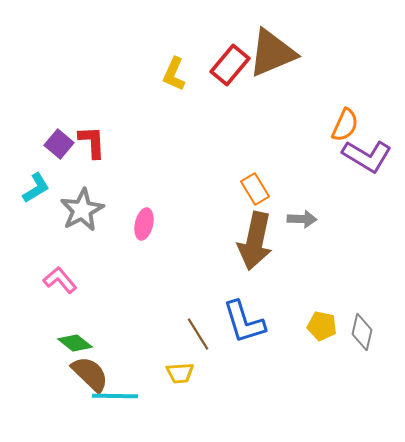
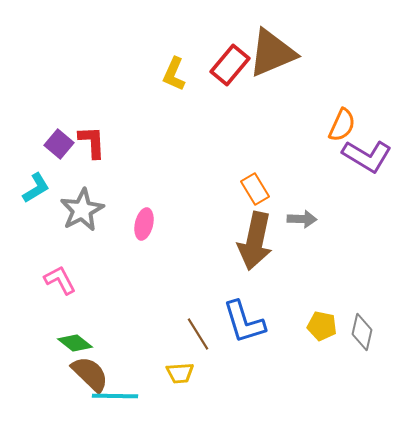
orange semicircle: moved 3 px left
pink L-shape: rotated 12 degrees clockwise
